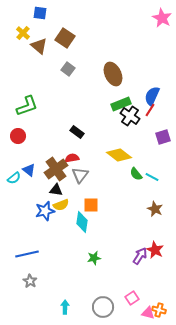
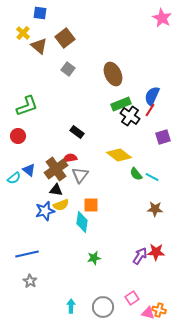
brown square: rotated 18 degrees clockwise
red semicircle: moved 2 px left
brown star: rotated 21 degrees counterclockwise
red star: moved 1 px right, 2 px down; rotated 24 degrees counterclockwise
cyan arrow: moved 6 px right, 1 px up
